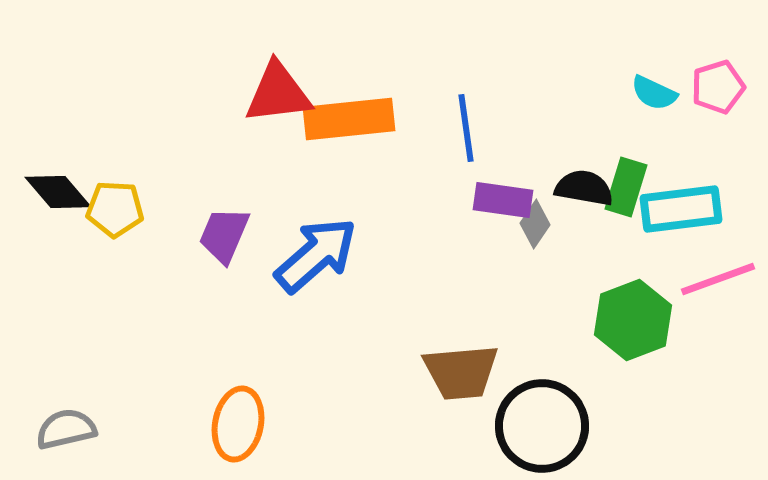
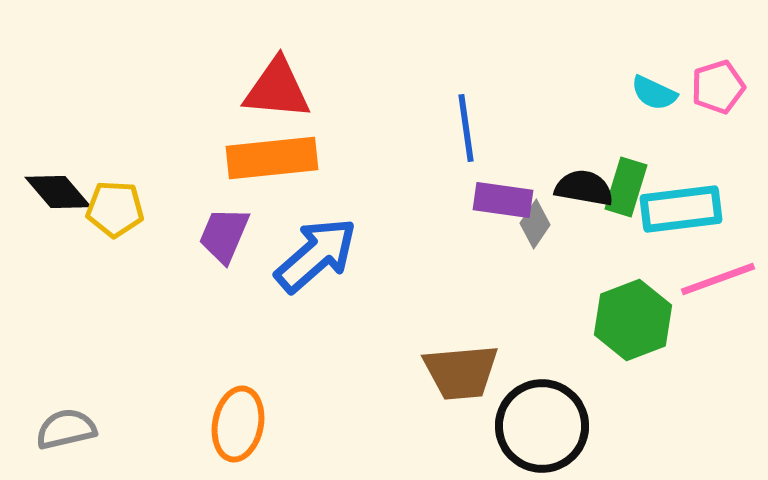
red triangle: moved 1 px left, 4 px up; rotated 12 degrees clockwise
orange rectangle: moved 77 px left, 39 px down
